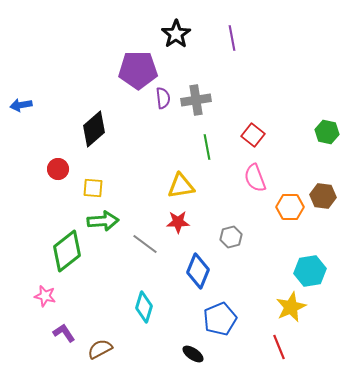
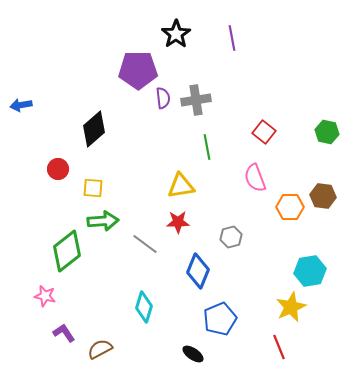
red square: moved 11 px right, 3 px up
